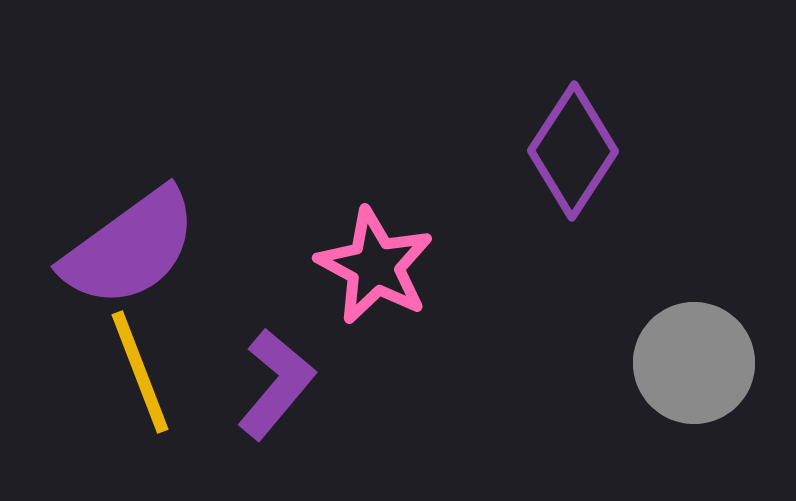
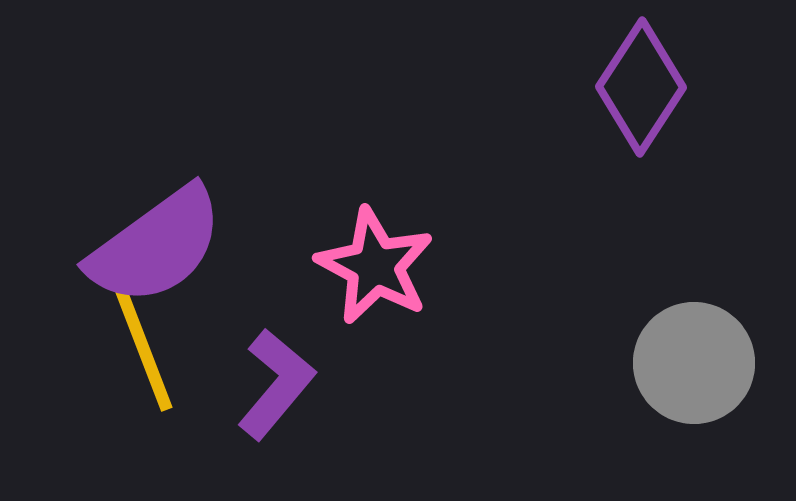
purple diamond: moved 68 px right, 64 px up
purple semicircle: moved 26 px right, 2 px up
yellow line: moved 4 px right, 22 px up
